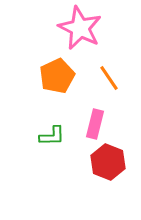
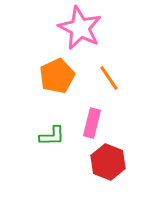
pink rectangle: moved 3 px left, 1 px up
